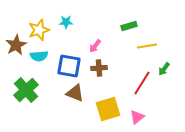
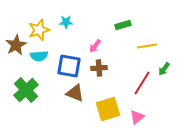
green rectangle: moved 6 px left, 1 px up
